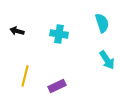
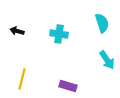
yellow line: moved 3 px left, 3 px down
purple rectangle: moved 11 px right; rotated 42 degrees clockwise
